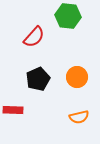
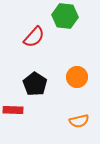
green hexagon: moved 3 px left
black pentagon: moved 3 px left, 5 px down; rotated 15 degrees counterclockwise
orange semicircle: moved 4 px down
